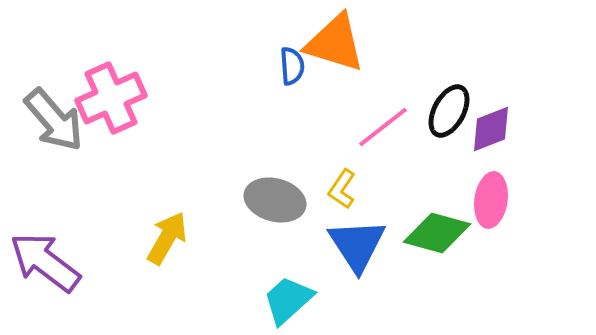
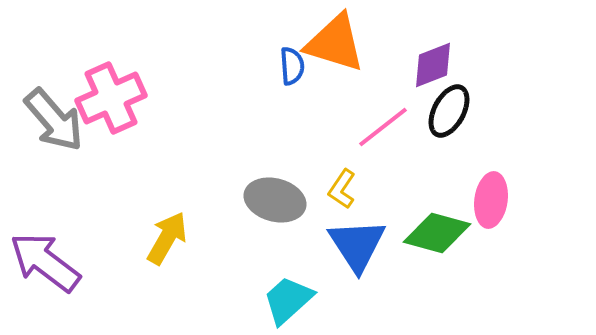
purple diamond: moved 58 px left, 64 px up
